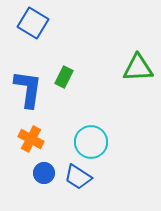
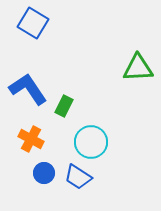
green rectangle: moved 29 px down
blue L-shape: rotated 42 degrees counterclockwise
